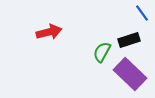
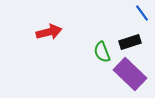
black rectangle: moved 1 px right, 2 px down
green semicircle: rotated 50 degrees counterclockwise
